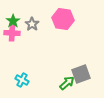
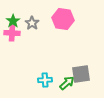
gray star: moved 1 px up
gray square: rotated 12 degrees clockwise
cyan cross: moved 23 px right; rotated 32 degrees counterclockwise
